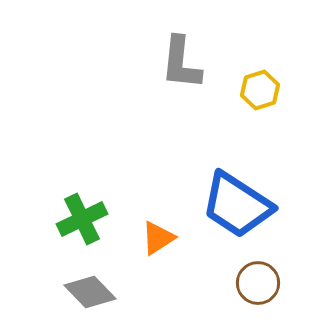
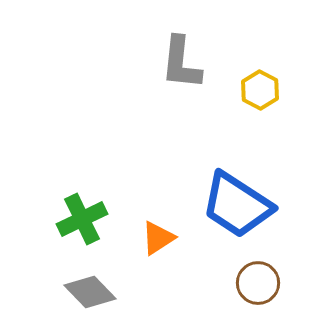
yellow hexagon: rotated 15 degrees counterclockwise
